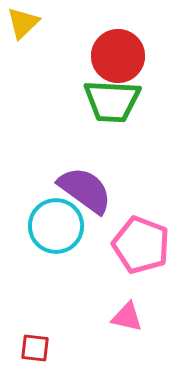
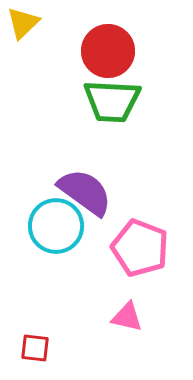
red circle: moved 10 px left, 5 px up
purple semicircle: moved 2 px down
pink pentagon: moved 1 px left, 3 px down
